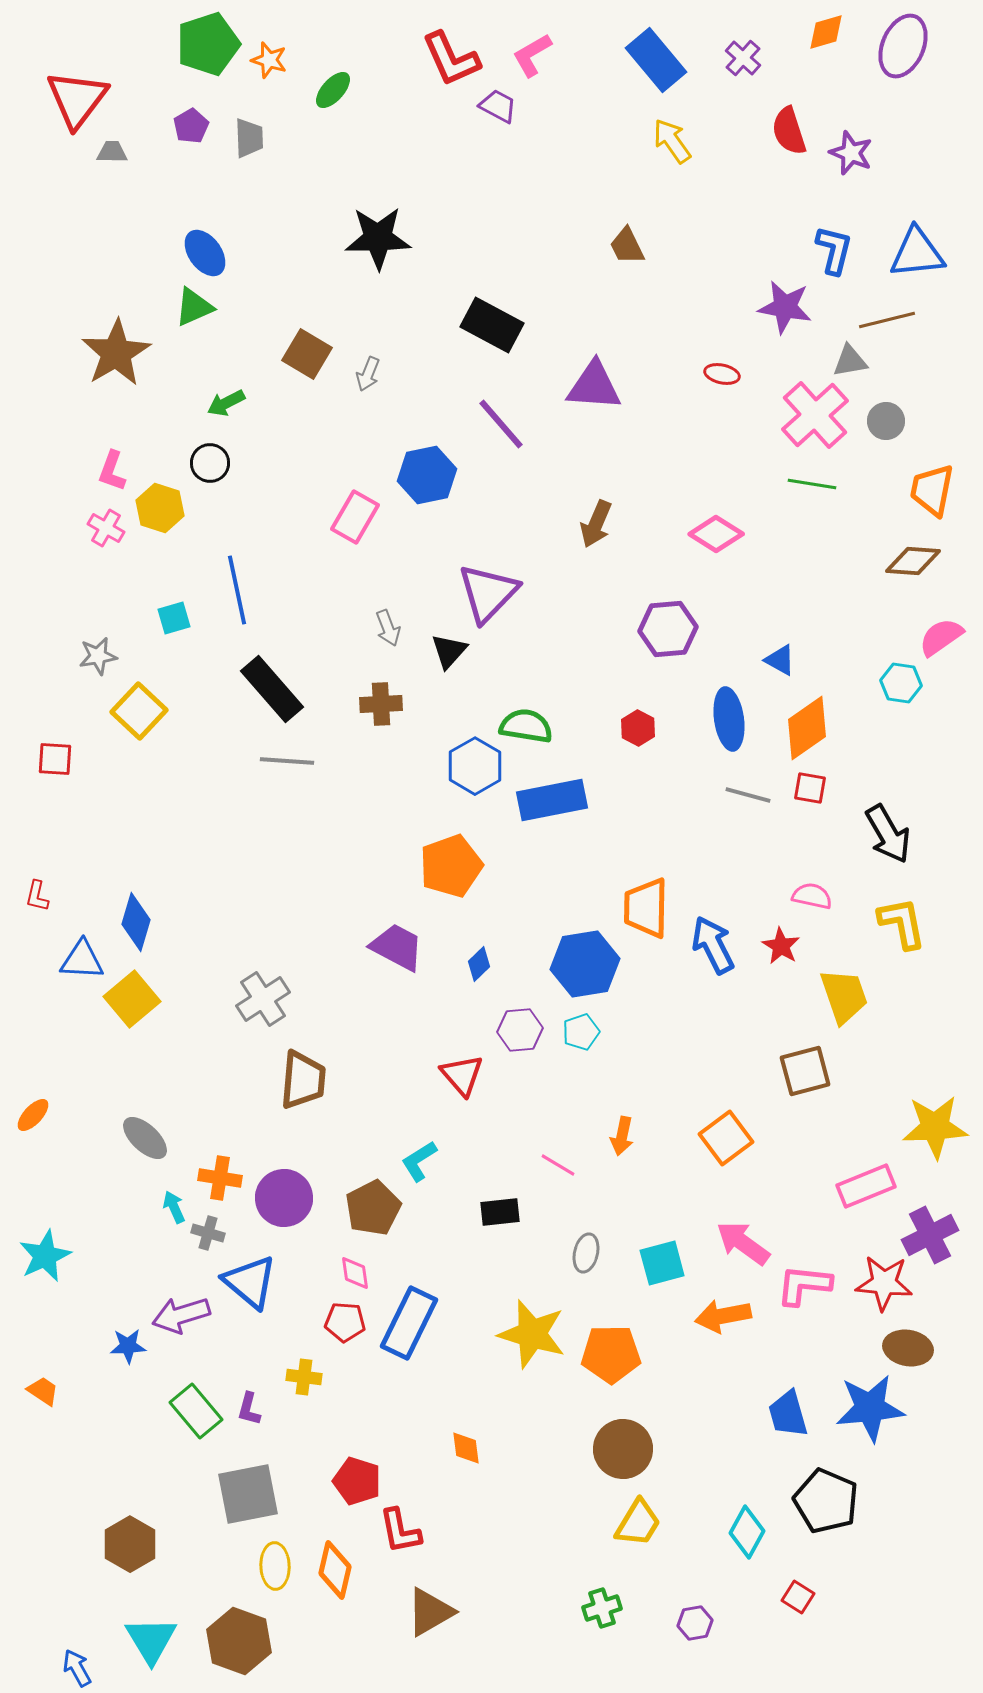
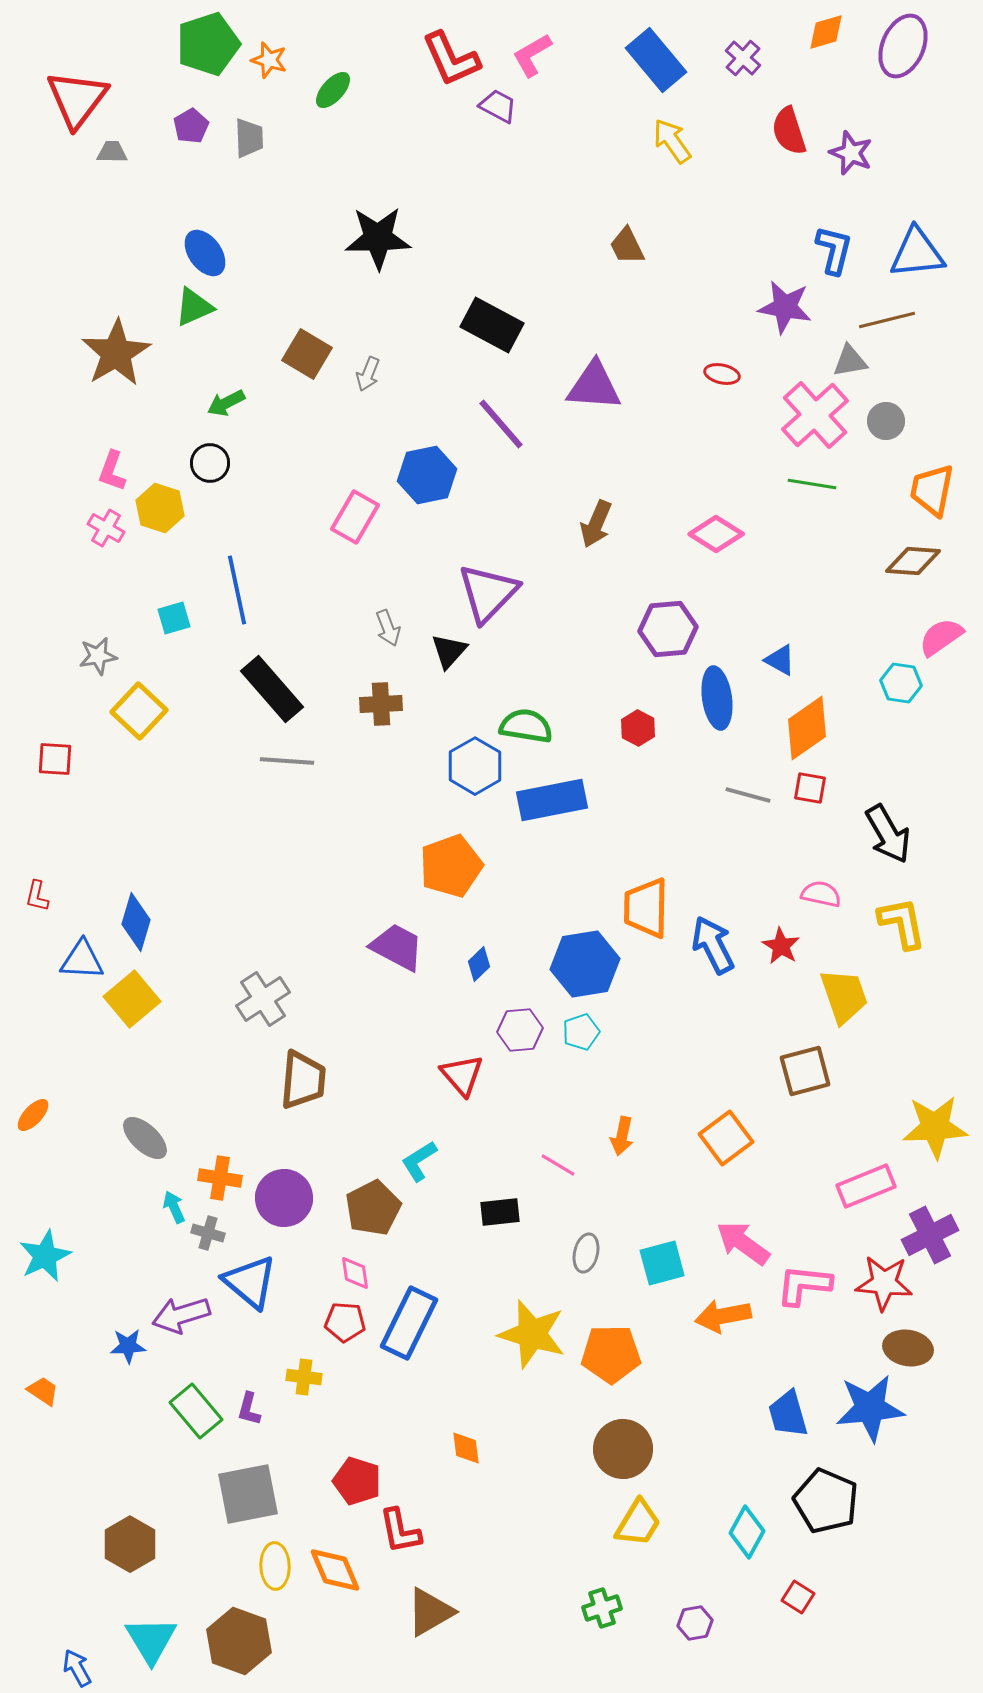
blue ellipse at (729, 719): moved 12 px left, 21 px up
pink semicircle at (812, 896): moved 9 px right, 2 px up
orange diamond at (335, 1570): rotated 36 degrees counterclockwise
